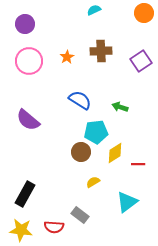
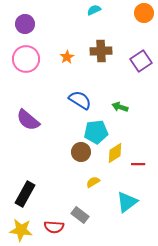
pink circle: moved 3 px left, 2 px up
